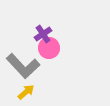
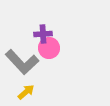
purple cross: rotated 30 degrees clockwise
gray L-shape: moved 1 px left, 4 px up
